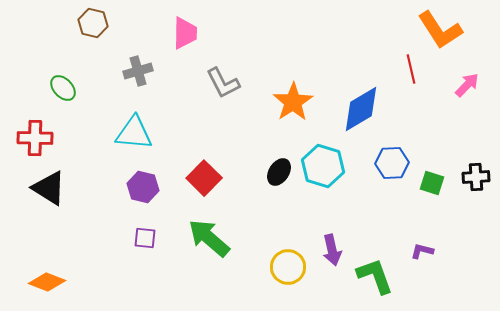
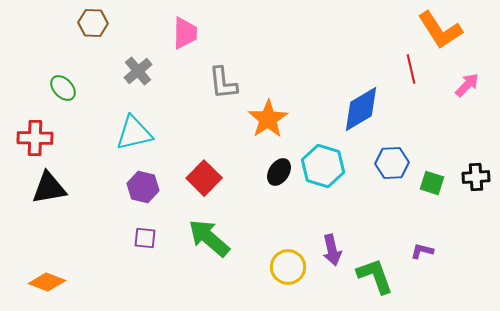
brown hexagon: rotated 12 degrees counterclockwise
gray cross: rotated 24 degrees counterclockwise
gray L-shape: rotated 21 degrees clockwise
orange star: moved 25 px left, 17 px down
cyan triangle: rotated 18 degrees counterclockwise
black triangle: rotated 42 degrees counterclockwise
